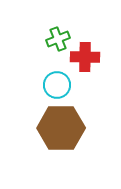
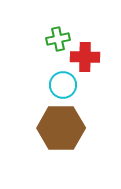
green cross: rotated 10 degrees clockwise
cyan circle: moved 6 px right
